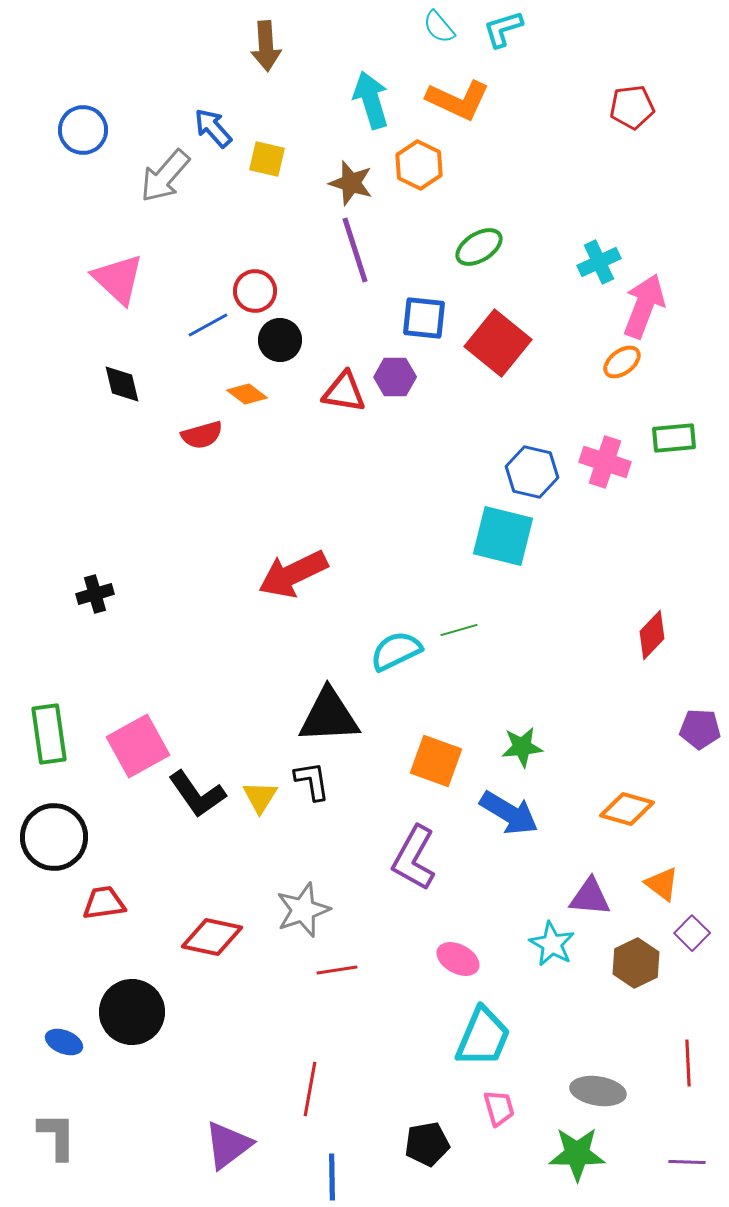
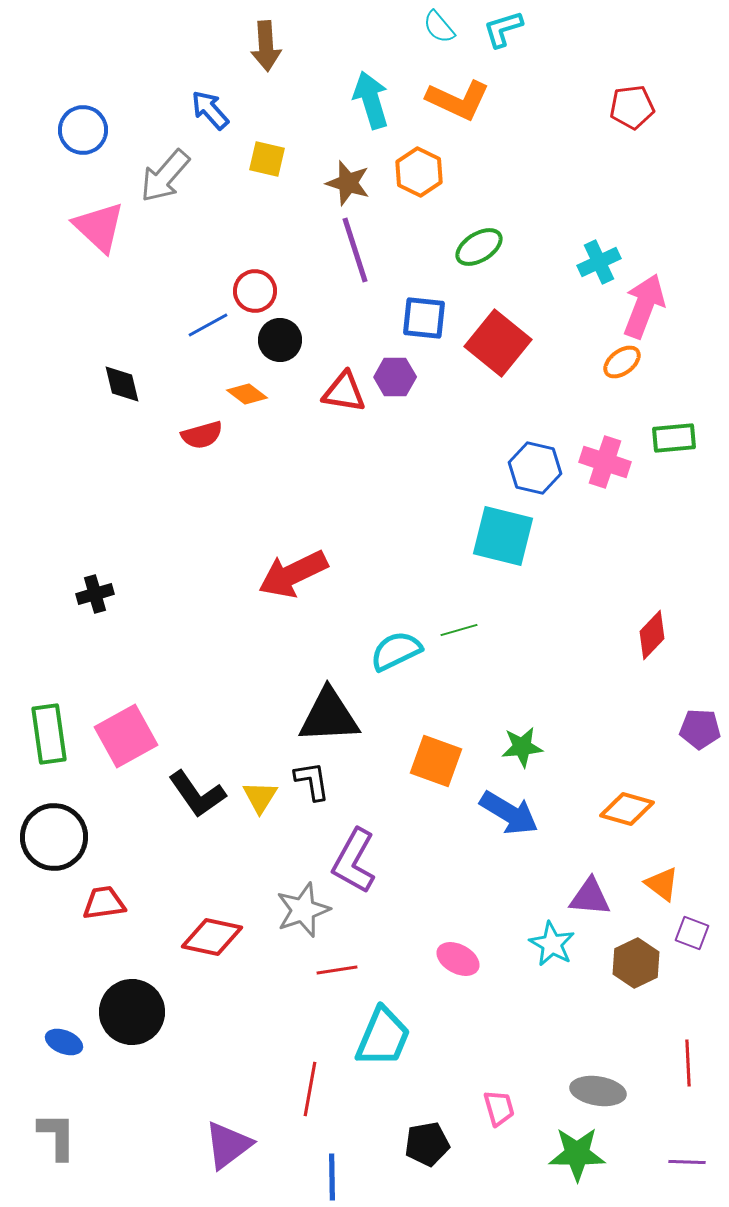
blue arrow at (213, 128): moved 3 px left, 18 px up
orange hexagon at (419, 165): moved 7 px down
brown star at (351, 183): moved 3 px left
pink triangle at (118, 279): moved 19 px left, 52 px up
blue hexagon at (532, 472): moved 3 px right, 4 px up
pink square at (138, 746): moved 12 px left, 10 px up
purple L-shape at (414, 858): moved 60 px left, 3 px down
purple square at (692, 933): rotated 24 degrees counterclockwise
cyan trapezoid at (483, 1037): moved 100 px left
